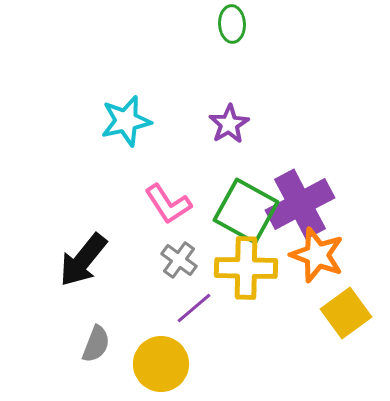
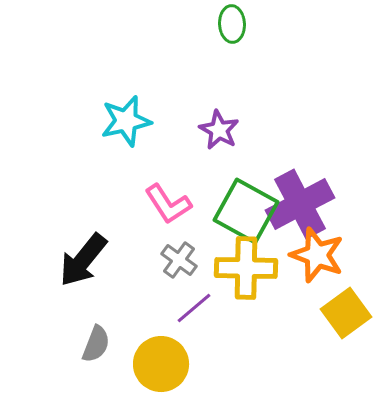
purple star: moved 10 px left, 6 px down; rotated 12 degrees counterclockwise
